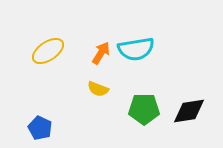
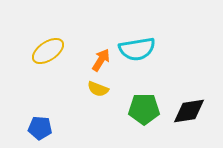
cyan semicircle: moved 1 px right
orange arrow: moved 7 px down
blue pentagon: rotated 20 degrees counterclockwise
